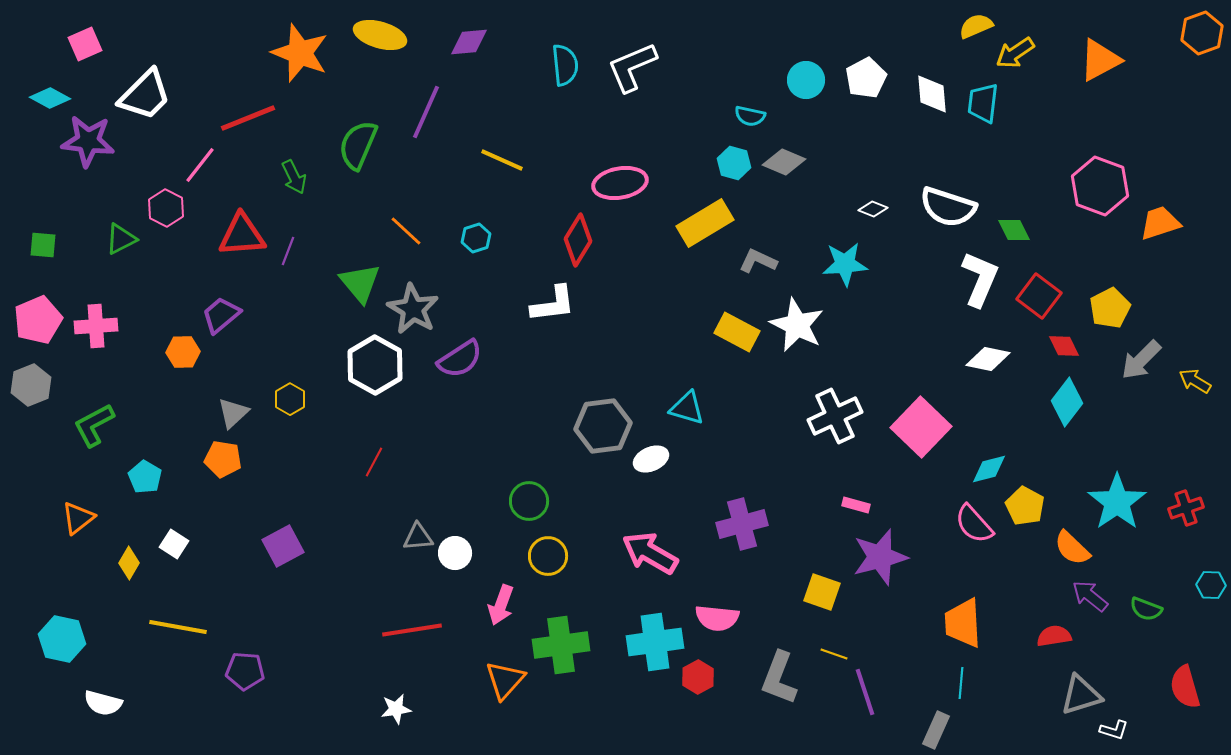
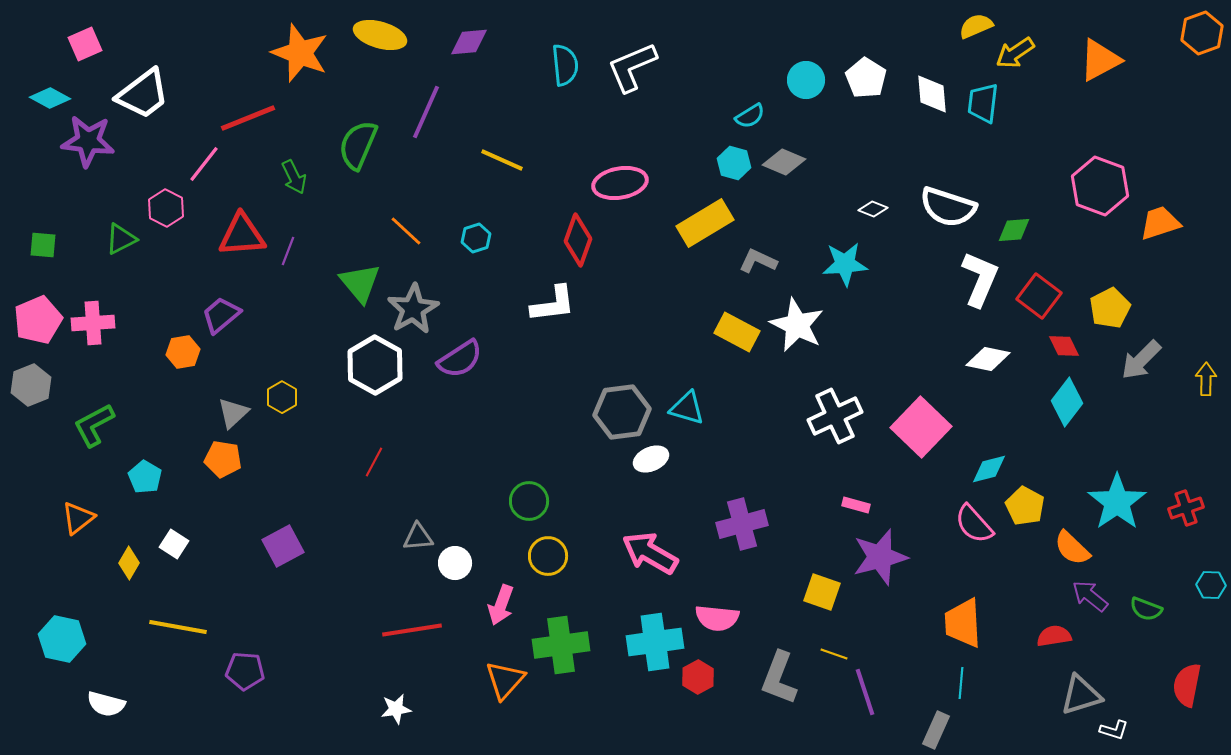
white pentagon at (866, 78): rotated 12 degrees counterclockwise
white trapezoid at (145, 95): moved 2 px left, 1 px up; rotated 8 degrees clockwise
cyan semicircle at (750, 116): rotated 44 degrees counterclockwise
pink line at (200, 165): moved 4 px right, 1 px up
green diamond at (1014, 230): rotated 68 degrees counterclockwise
red diamond at (578, 240): rotated 12 degrees counterclockwise
gray star at (413, 309): rotated 12 degrees clockwise
pink cross at (96, 326): moved 3 px left, 3 px up
orange hexagon at (183, 352): rotated 8 degrees counterclockwise
yellow arrow at (1195, 381): moved 11 px right, 2 px up; rotated 60 degrees clockwise
yellow hexagon at (290, 399): moved 8 px left, 2 px up
gray hexagon at (603, 426): moved 19 px right, 14 px up
white circle at (455, 553): moved 10 px down
red semicircle at (1185, 687): moved 2 px right, 2 px up; rotated 27 degrees clockwise
white semicircle at (103, 703): moved 3 px right, 1 px down
